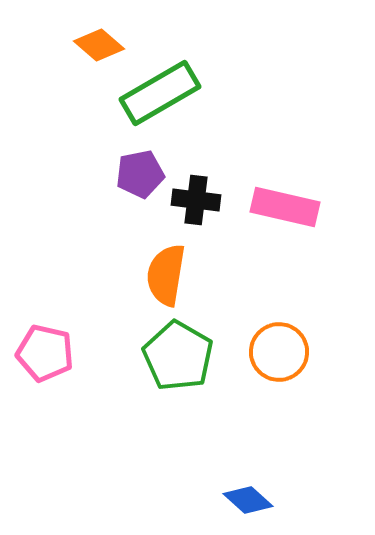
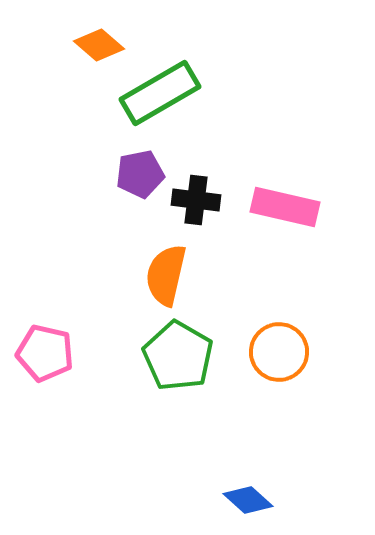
orange semicircle: rotated 4 degrees clockwise
